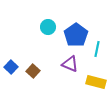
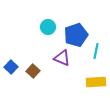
blue pentagon: rotated 15 degrees clockwise
cyan line: moved 1 px left, 2 px down
purple triangle: moved 8 px left, 6 px up
yellow rectangle: rotated 18 degrees counterclockwise
